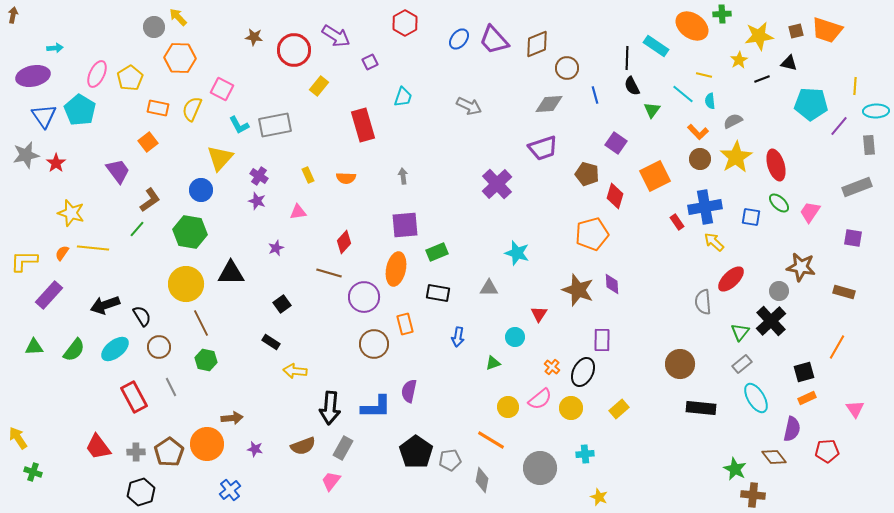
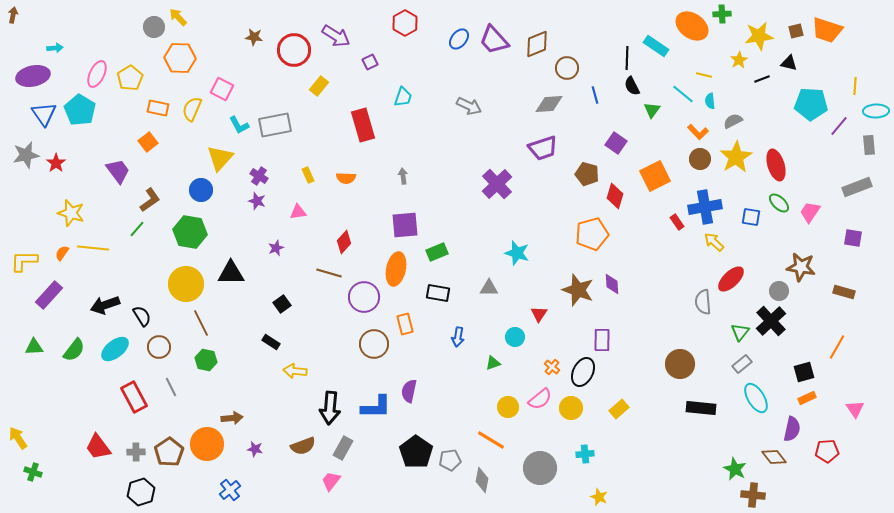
blue triangle at (44, 116): moved 2 px up
